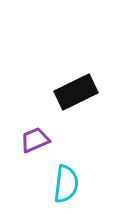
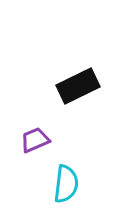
black rectangle: moved 2 px right, 6 px up
